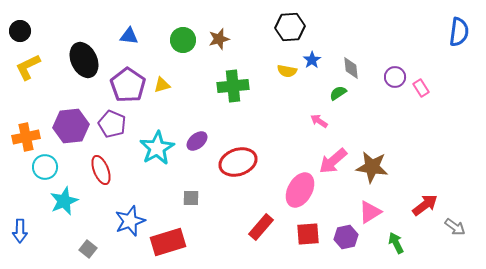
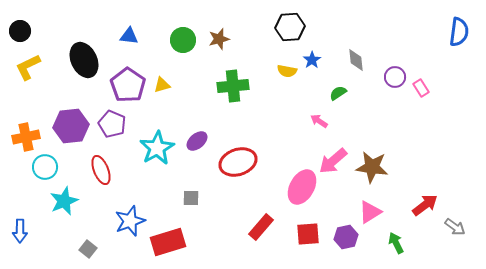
gray diamond at (351, 68): moved 5 px right, 8 px up
pink ellipse at (300, 190): moved 2 px right, 3 px up
